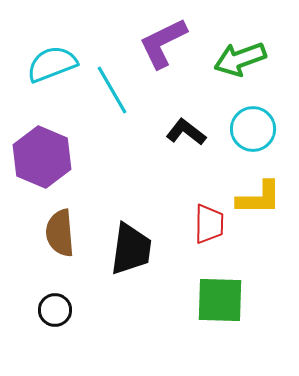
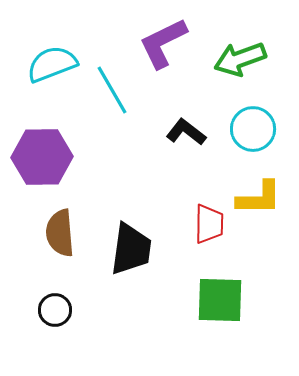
purple hexagon: rotated 24 degrees counterclockwise
